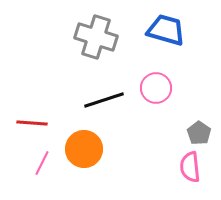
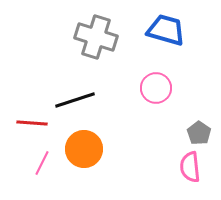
black line: moved 29 px left
